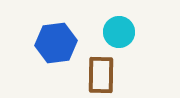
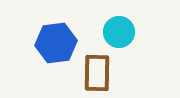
brown rectangle: moved 4 px left, 2 px up
